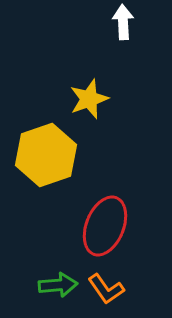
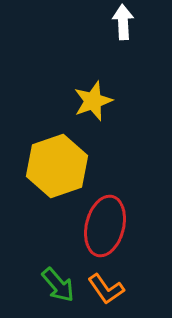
yellow star: moved 4 px right, 2 px down
yellow hexagon: moved 11 px right, 11 px down
red ellipse: rotated 8 degrees counterclockwise
green arrow: rotated 54 degrees clockwise
